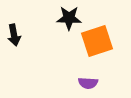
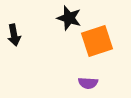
black star: rotated 15 degrees clockwise
